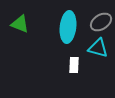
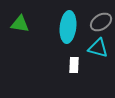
green triangle: rotated 12 degrees counterclockwise
